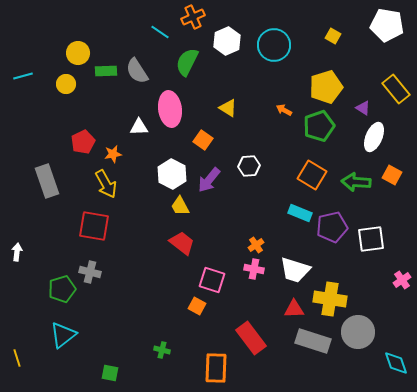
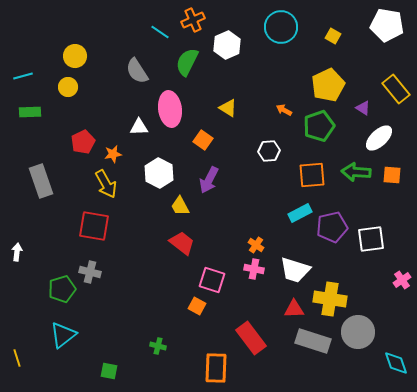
orange cross at (193, 17): moved 3 px down
white hexagon at (227, 41): moved 4 px down
cyan circle at (274, 45): moved 7 px right, 18 px up
yellow circle at (78, 53): moved 3 px left, 3 px down
green rectangle at (106, 71): moved 76 px left, 41 px down
yellow circle at (66, 84): moved 2 px right, 3 px down
yellow pentagon at (326, 87): moved 2 px right, 2 px up; rotated 8 degrees counterclockwise
white ellipse at (374, 137): moved 5 px right, 1 px down; rotated 24 degrees clockwise
white hexagon at (249, 166): moved 20 px right, 15 px up
white hexagon at (172, 174): moved 13 px left, 1 px up
orange square at (312, 175): rotated 36 degrees counterclockwise
orange square at (392, 175): rotated 24 degrees counterclockwise
purple arrow at (209, 180): rotated 12 degrees counterclockwise
gray rectangle at (47, 181): moved 6 px left
green arrow at (356, 182): moved 10 px up
cyan rectangle at (300, 213): rotated 50 degrees counterclockwise
orange cross at (256, 245): rotated 21 degrees counterclockwise
green cross at (162, 350): moved 4 px left, 4 px up
green square at (110, 373): moved 1 px left, 2 px up
